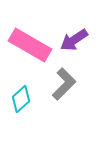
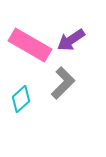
purple arrow: moved 3 px left
gray L-shape: moved 1 px left, 1 px up
